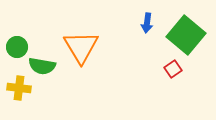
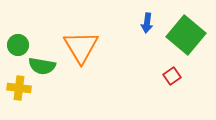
green circle: moved 1 px right, 2 px up
red square: moved 1 px left, 7 px down
